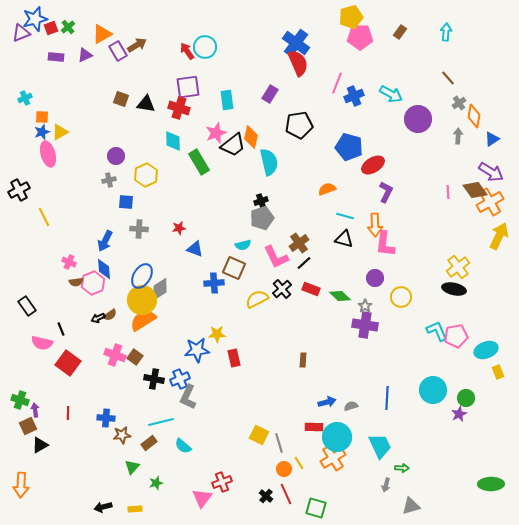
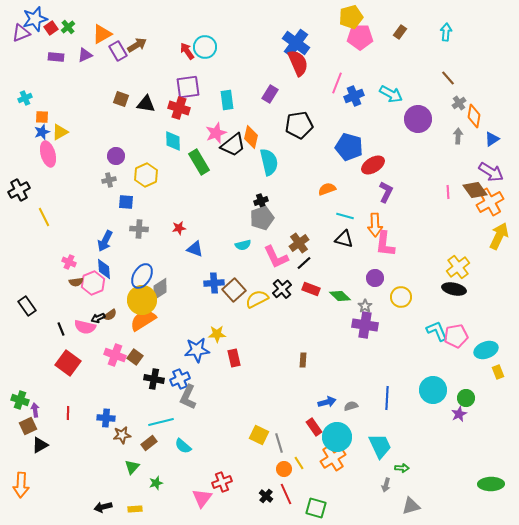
red square at (51, 28): rotated 16 degrees counterclockwise
brown square at (234, 268): moved 22 px down; rotated 25 degrees clockwise
pink semicircle at (42, 343): moved 43 px right, 16 px up
red rectangle at (314, 427): rotated 54 degrees clockwise
